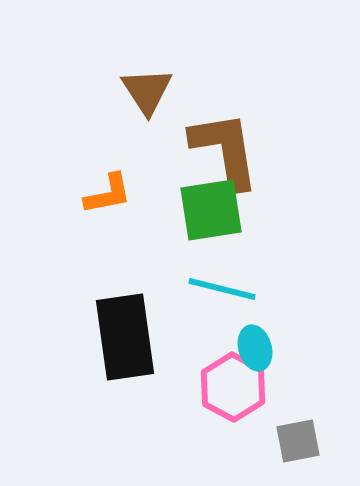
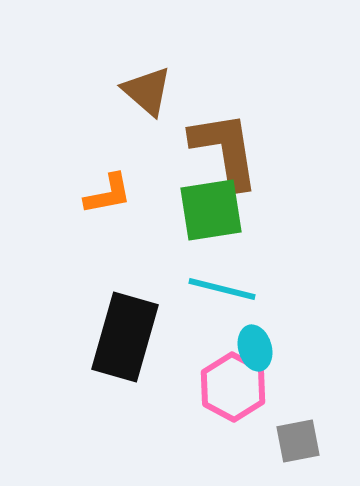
brown triangle: rotated 16 degrees counterclockwise
black rectangle: rotated 24 degrees clockwise
